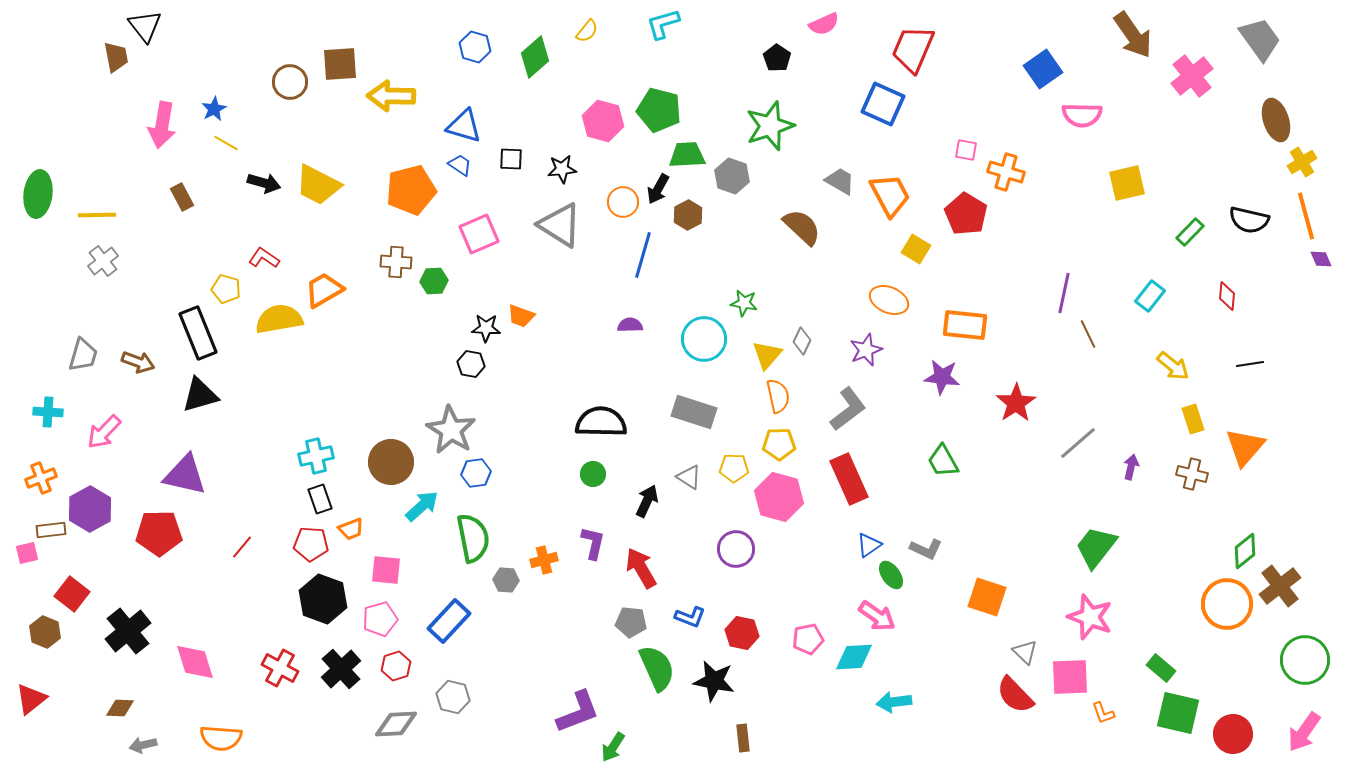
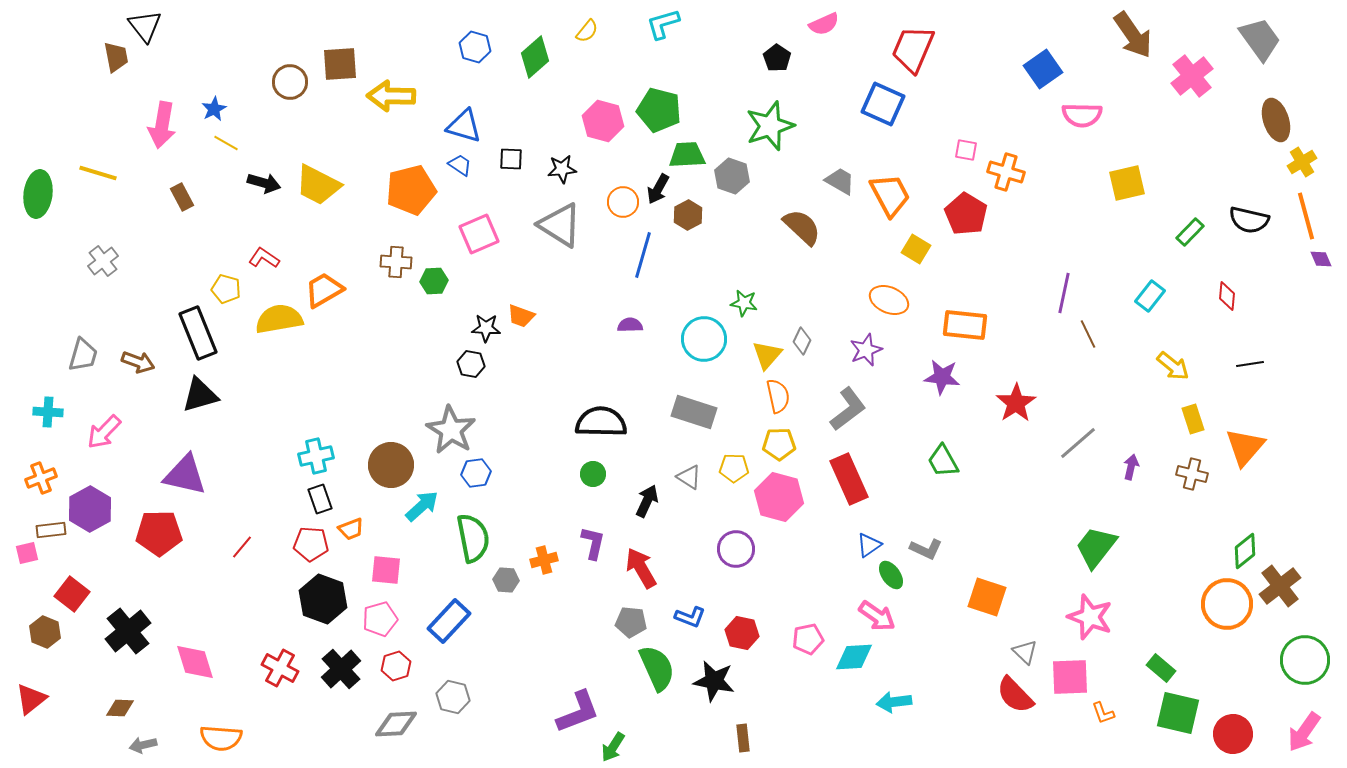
yellow line at (97, 215): moved 1 px right, 42 px up; rotated 18 degrees clockwise
brown circle at (391, 462): moved 3 px down
